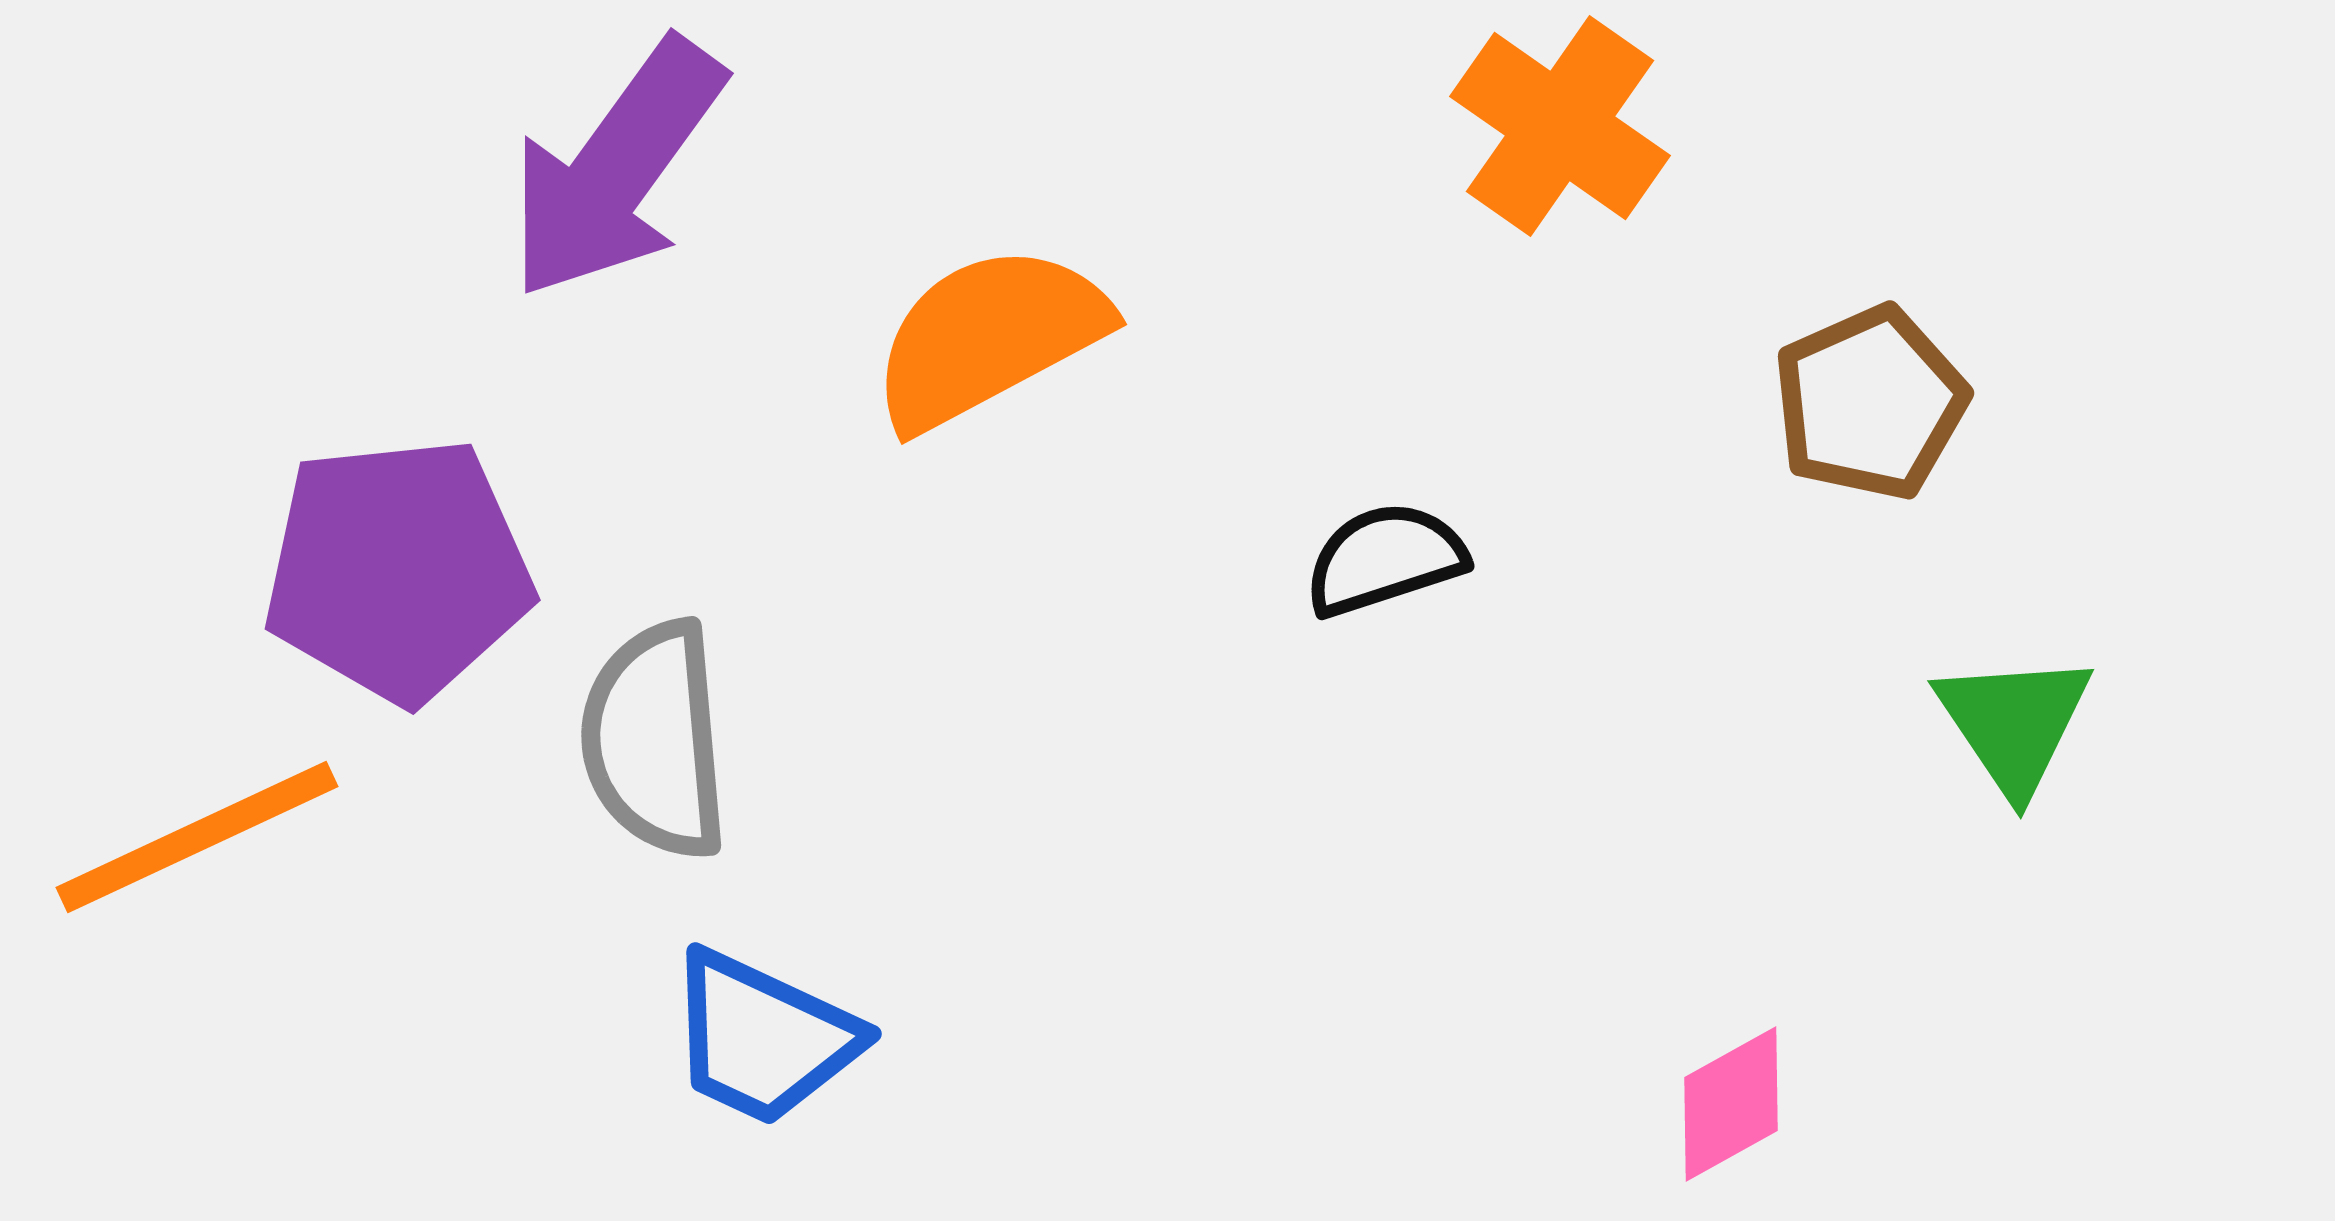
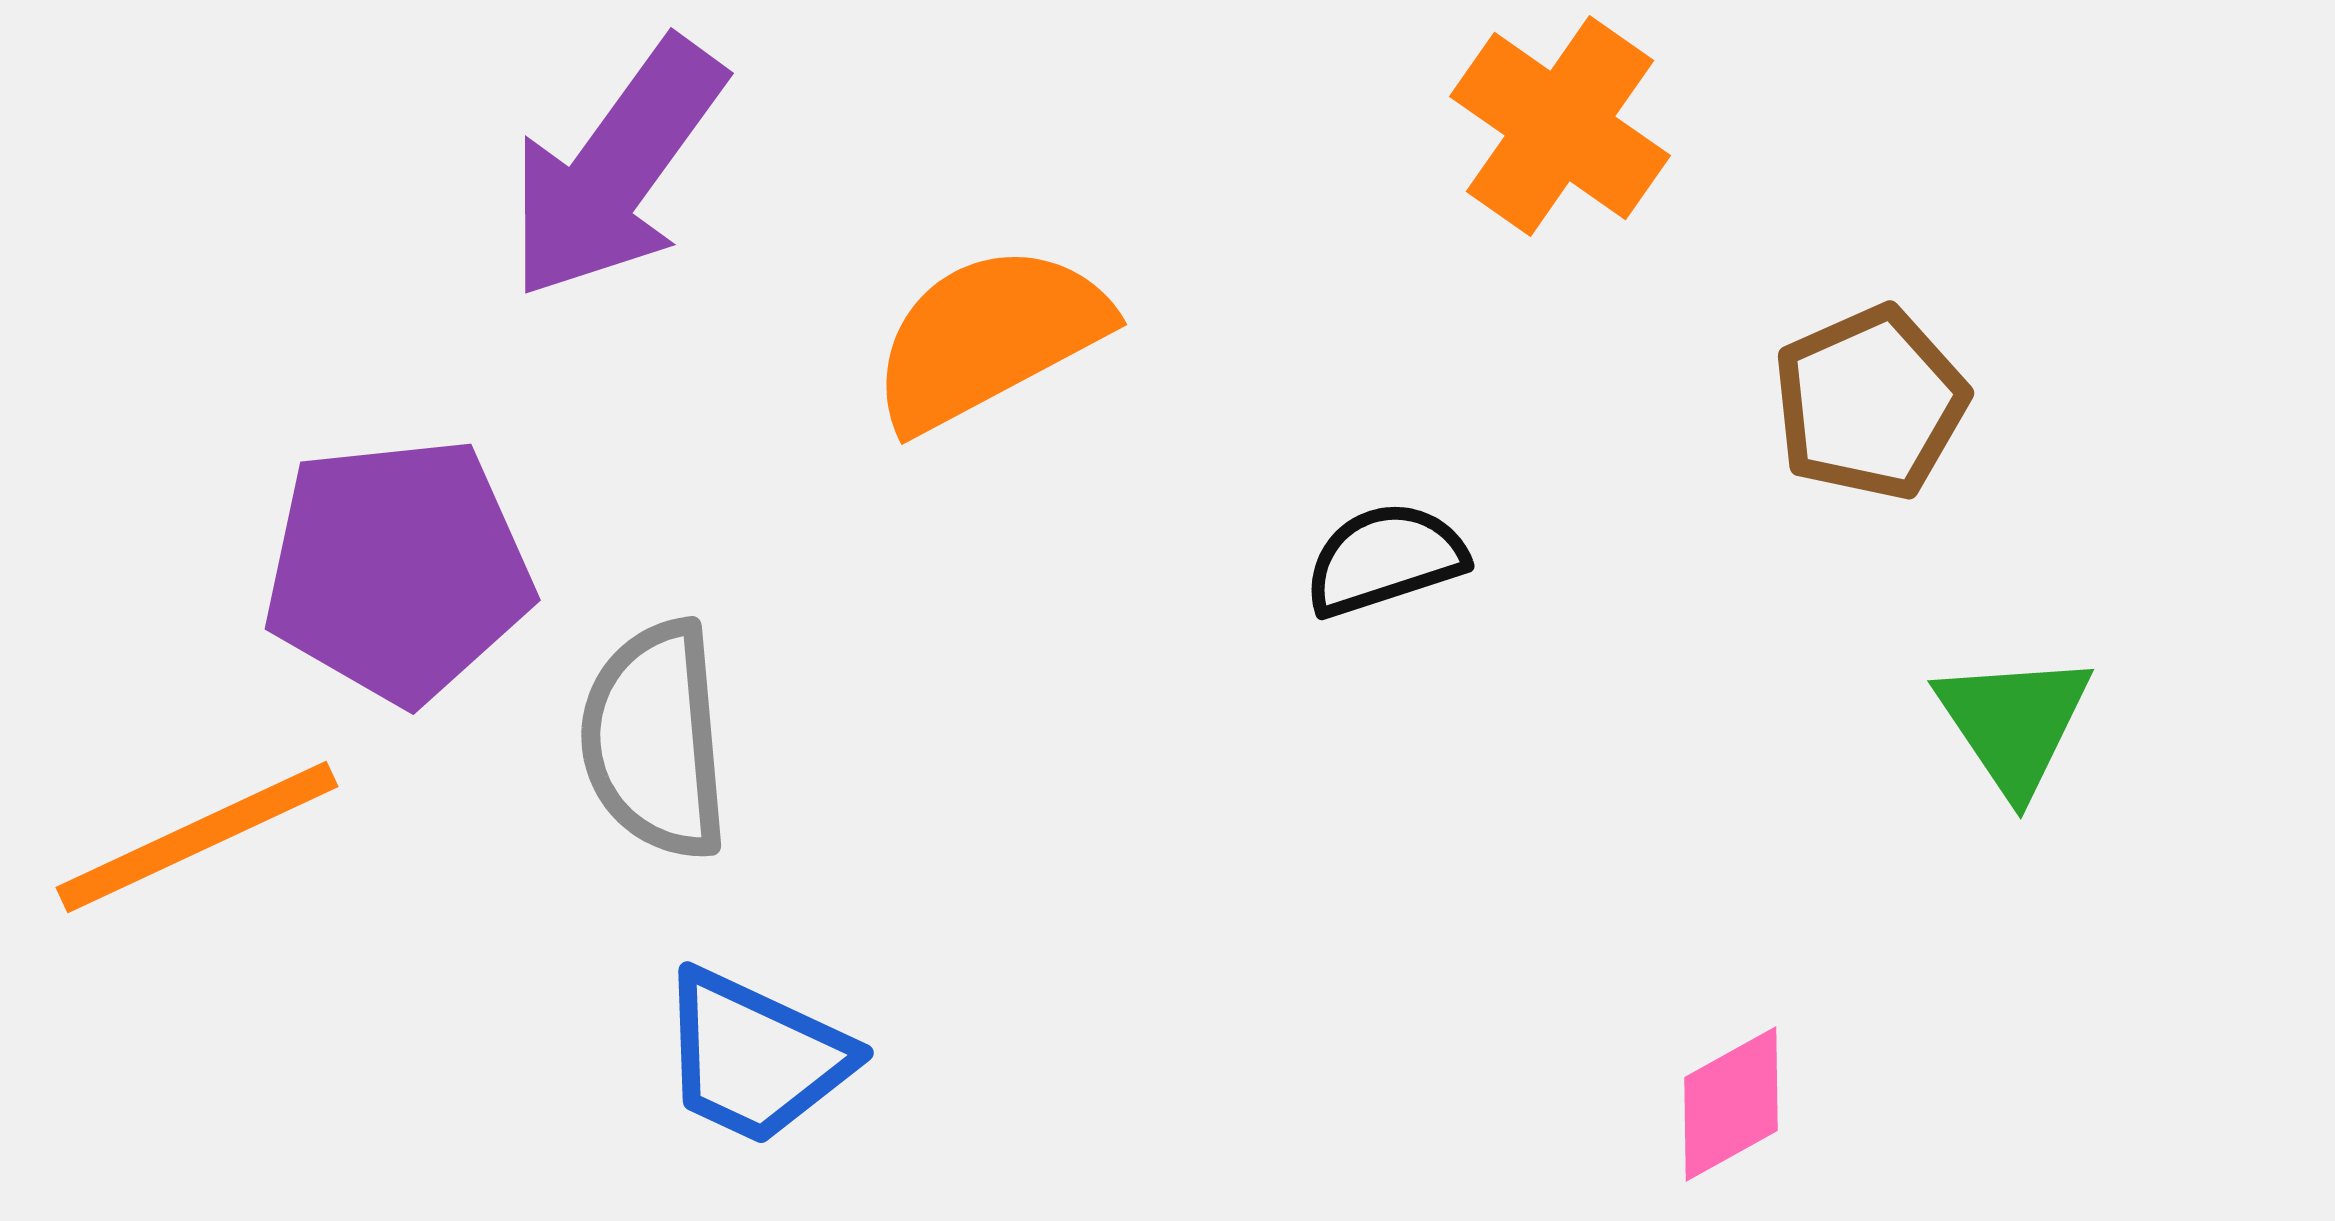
blue trapezoid: moved 8 px left, 19 px down
